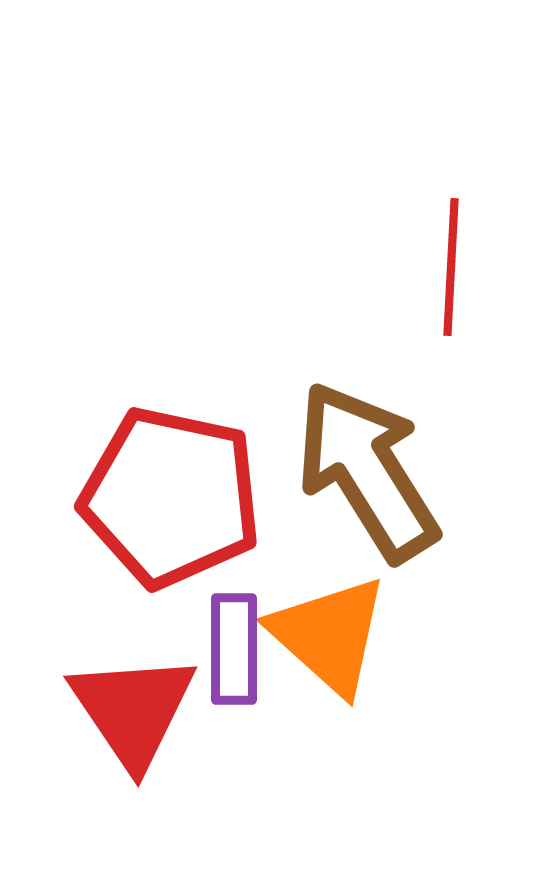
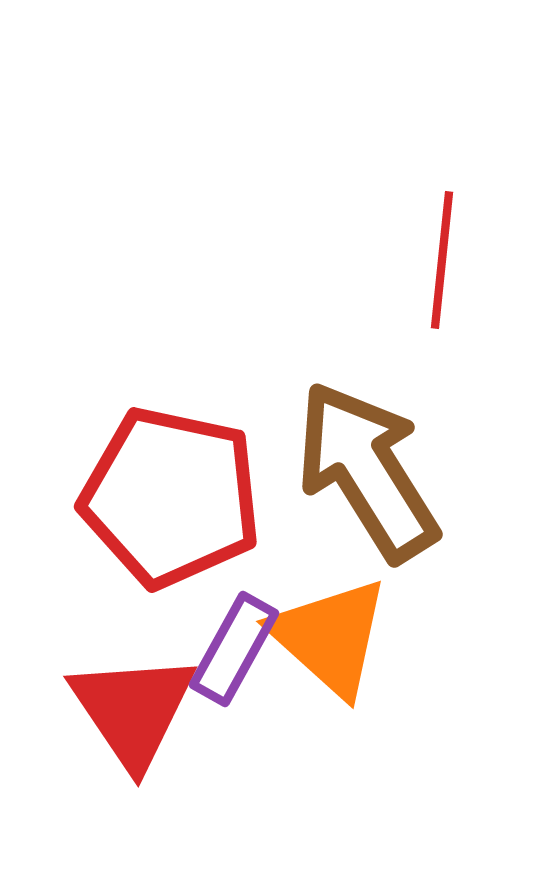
red line: moved 9 px left, 7 px up; rotated 3 degrees clockwise
orange triangle: moved 1 px right, 2 px down
purple rectangle: rotated 29 degrees clockwise
